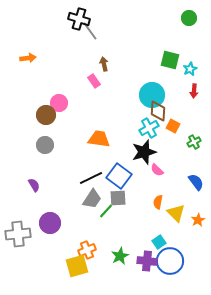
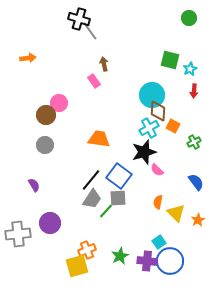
black line: moved 2 px down; rotated 25 degrees counterclockwise
